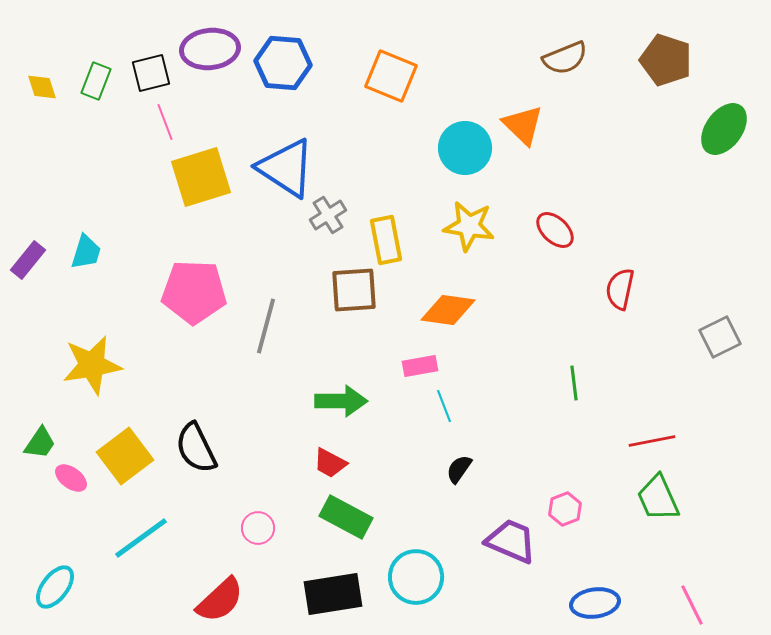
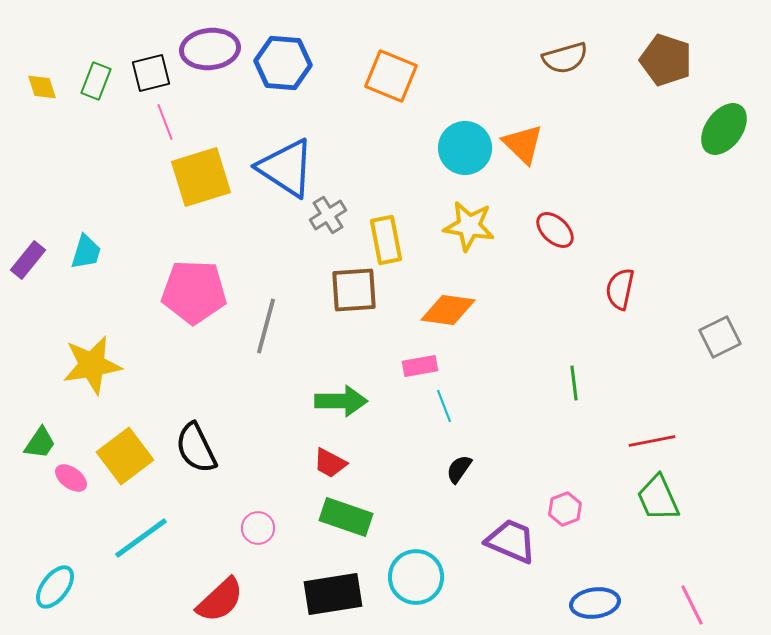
brown semicircle at (565, 58): rotated 6 degrees clockwise
orange triangle at (523, 125): moved 19 px down
green rectangle at (346, 517): rotated 9 degrees counterclockwise
